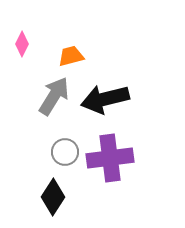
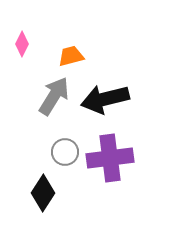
black diamond: moved 10 px left, 4 px up
